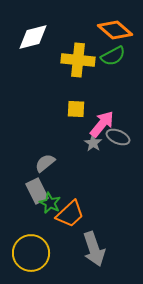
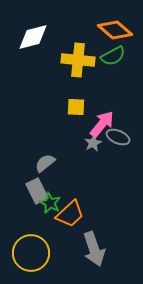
yellow square: moved 2 px up
gray star: rotated 12 degrees clockwise
